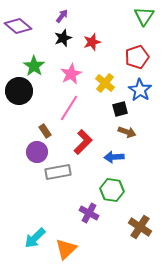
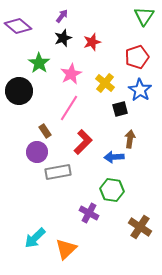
green star: moved 5 px right, 3 px up
brown arrow: moved 3 px right, 7 px down; rotated 102 degrees counterclockwise
